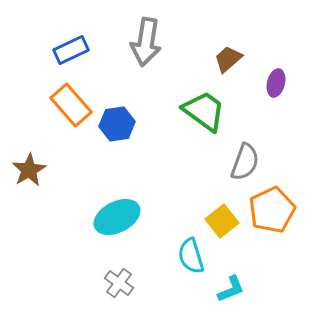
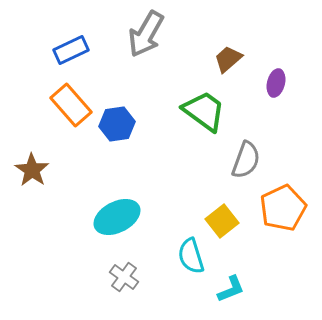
gray arrow: moved 8 px up; rotated 21 degrees clockwise
gray semicircle: moved 1 px right, 2 px up
brown star: moved 3 px right; rotated 8 degrees counterclockwise
orange pentagon: moved 11 px right, 2 px up
gray cross: moved 5 px right, 6 px up
